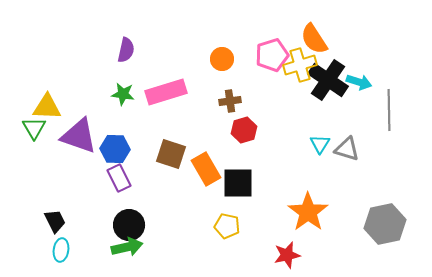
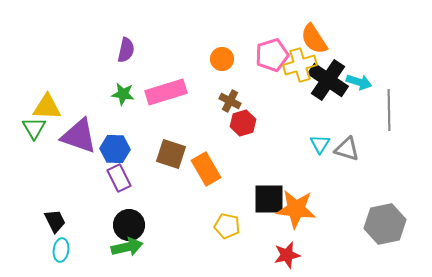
brown cross: rotated 35 degrees clockwise
red hexagon: moved 1 px left, 7 px up
black square: moved 31 px right, 16 px down
orange star: moved 12 px left, 3 px up; rotated 30 degrees counterclockwise
